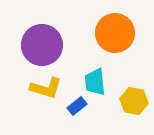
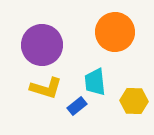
orange circle: moved 1 px up
yellow hexagon: rotated 8 degrees counterclockwise
